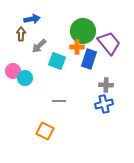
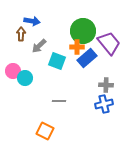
blue arrow: moved 2 px down; rotated 21 degrees clockwise
blue rectangle: moved 2 px left, 1 px up; rotated 30 degrees clockwise
